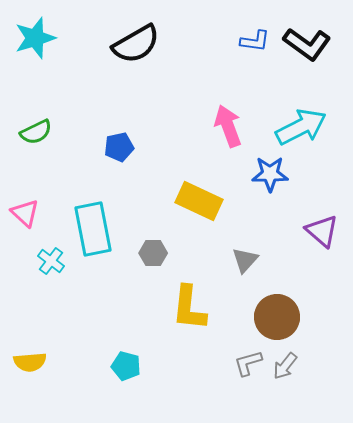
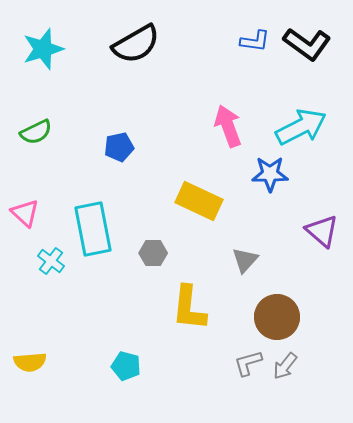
cyan star: moved 8 px right, 11 px down
